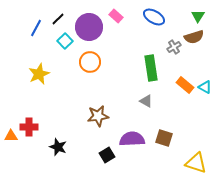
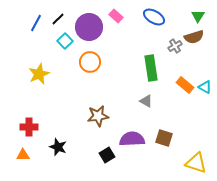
blue line: moved 5 px up
gray cross: moved 1 px right, 1 px up
orange triangle: moved 12 px right, 19 px down
